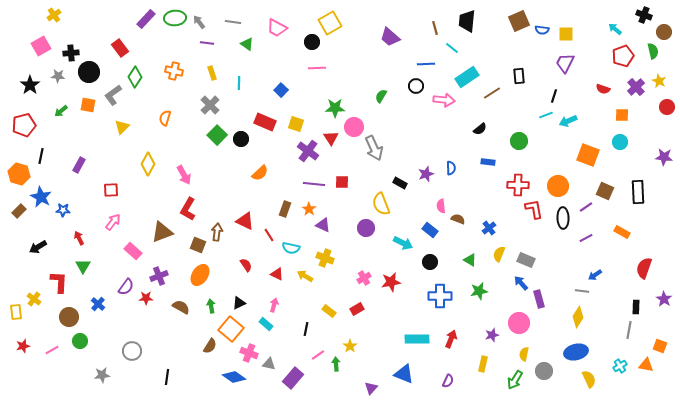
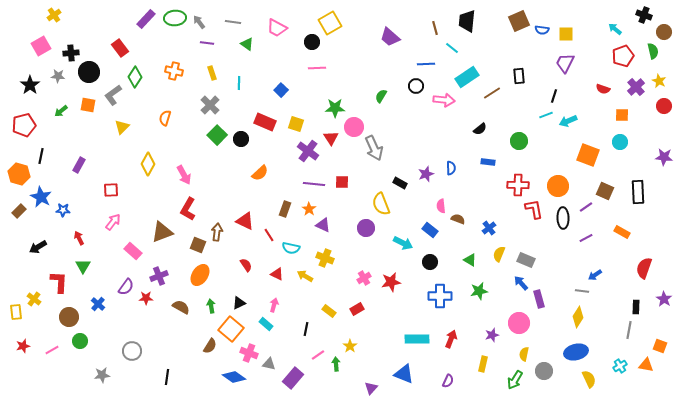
red circle at (667, 107): moved 3 px left, 1 px up
